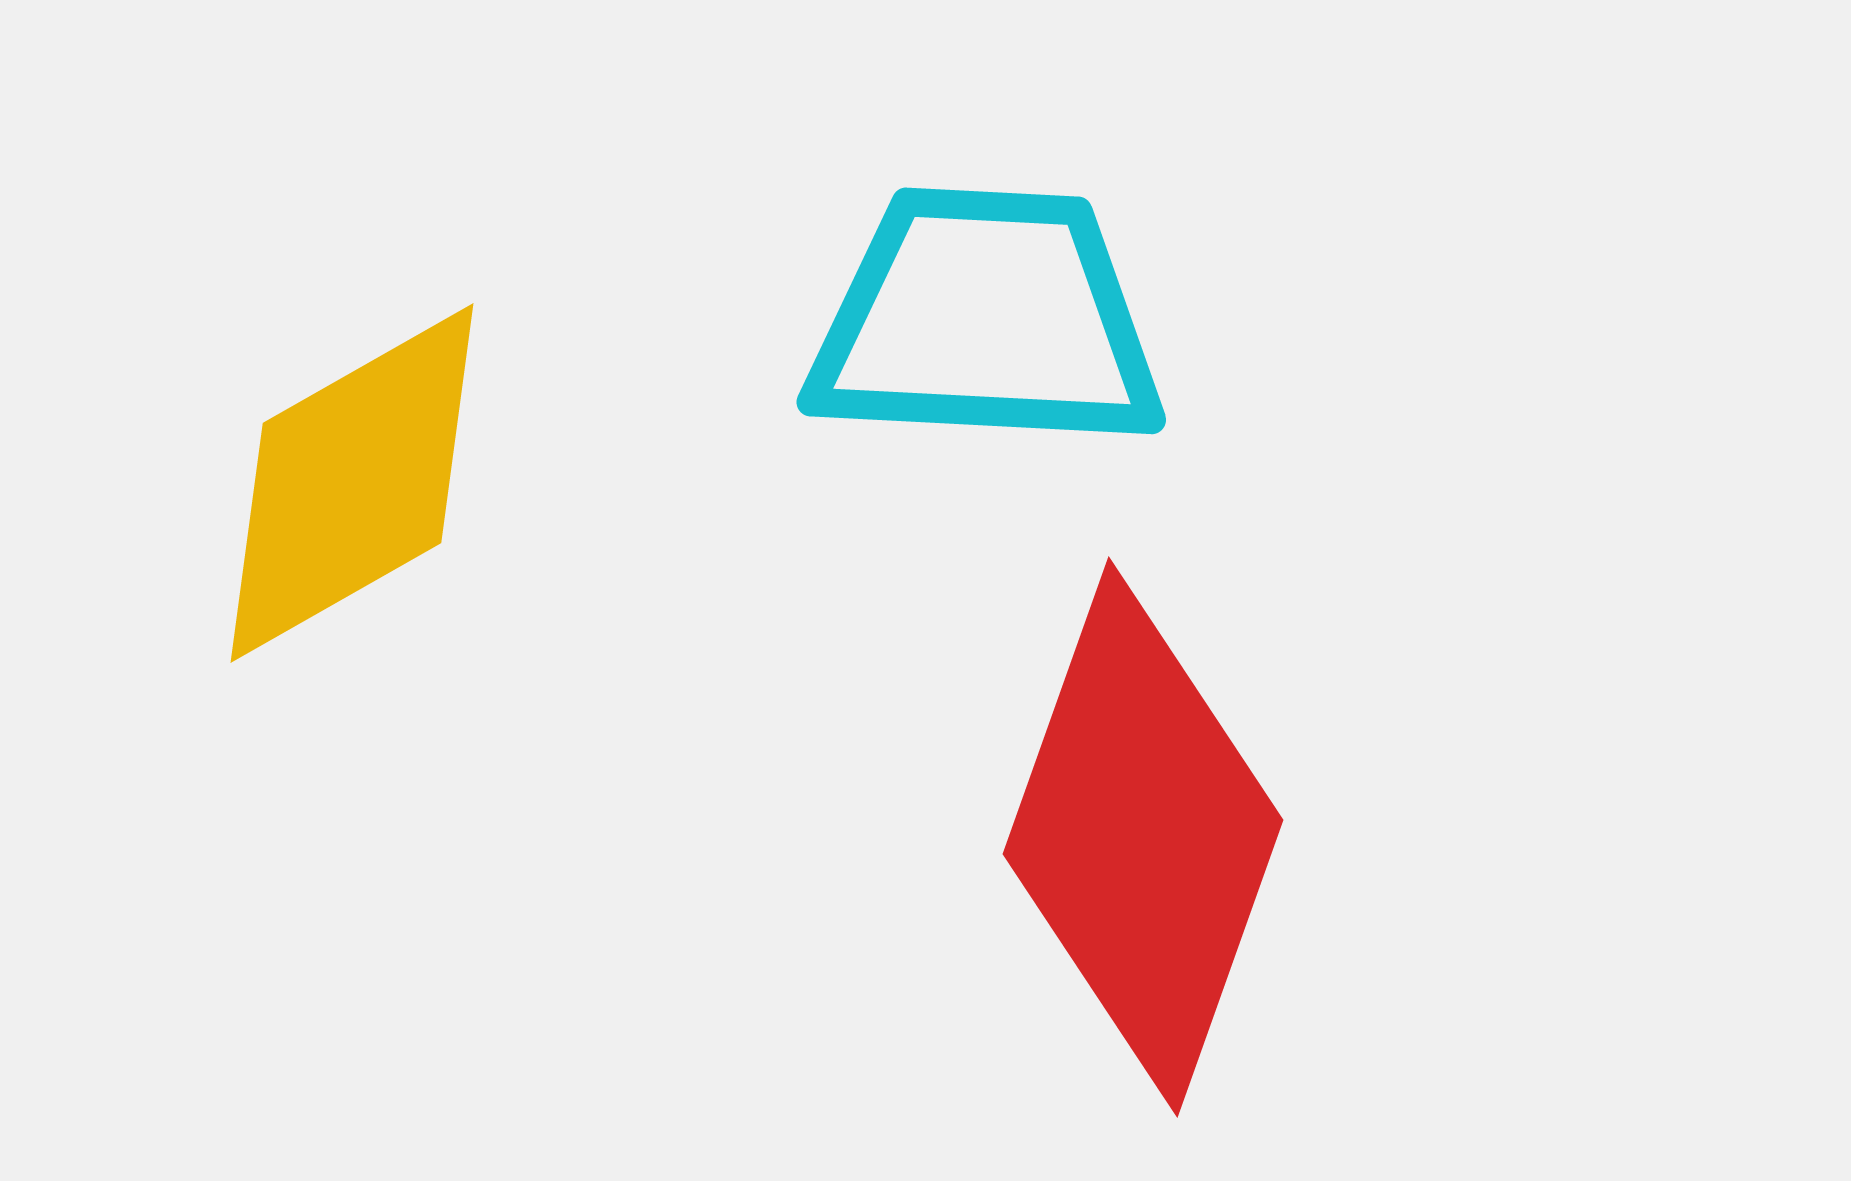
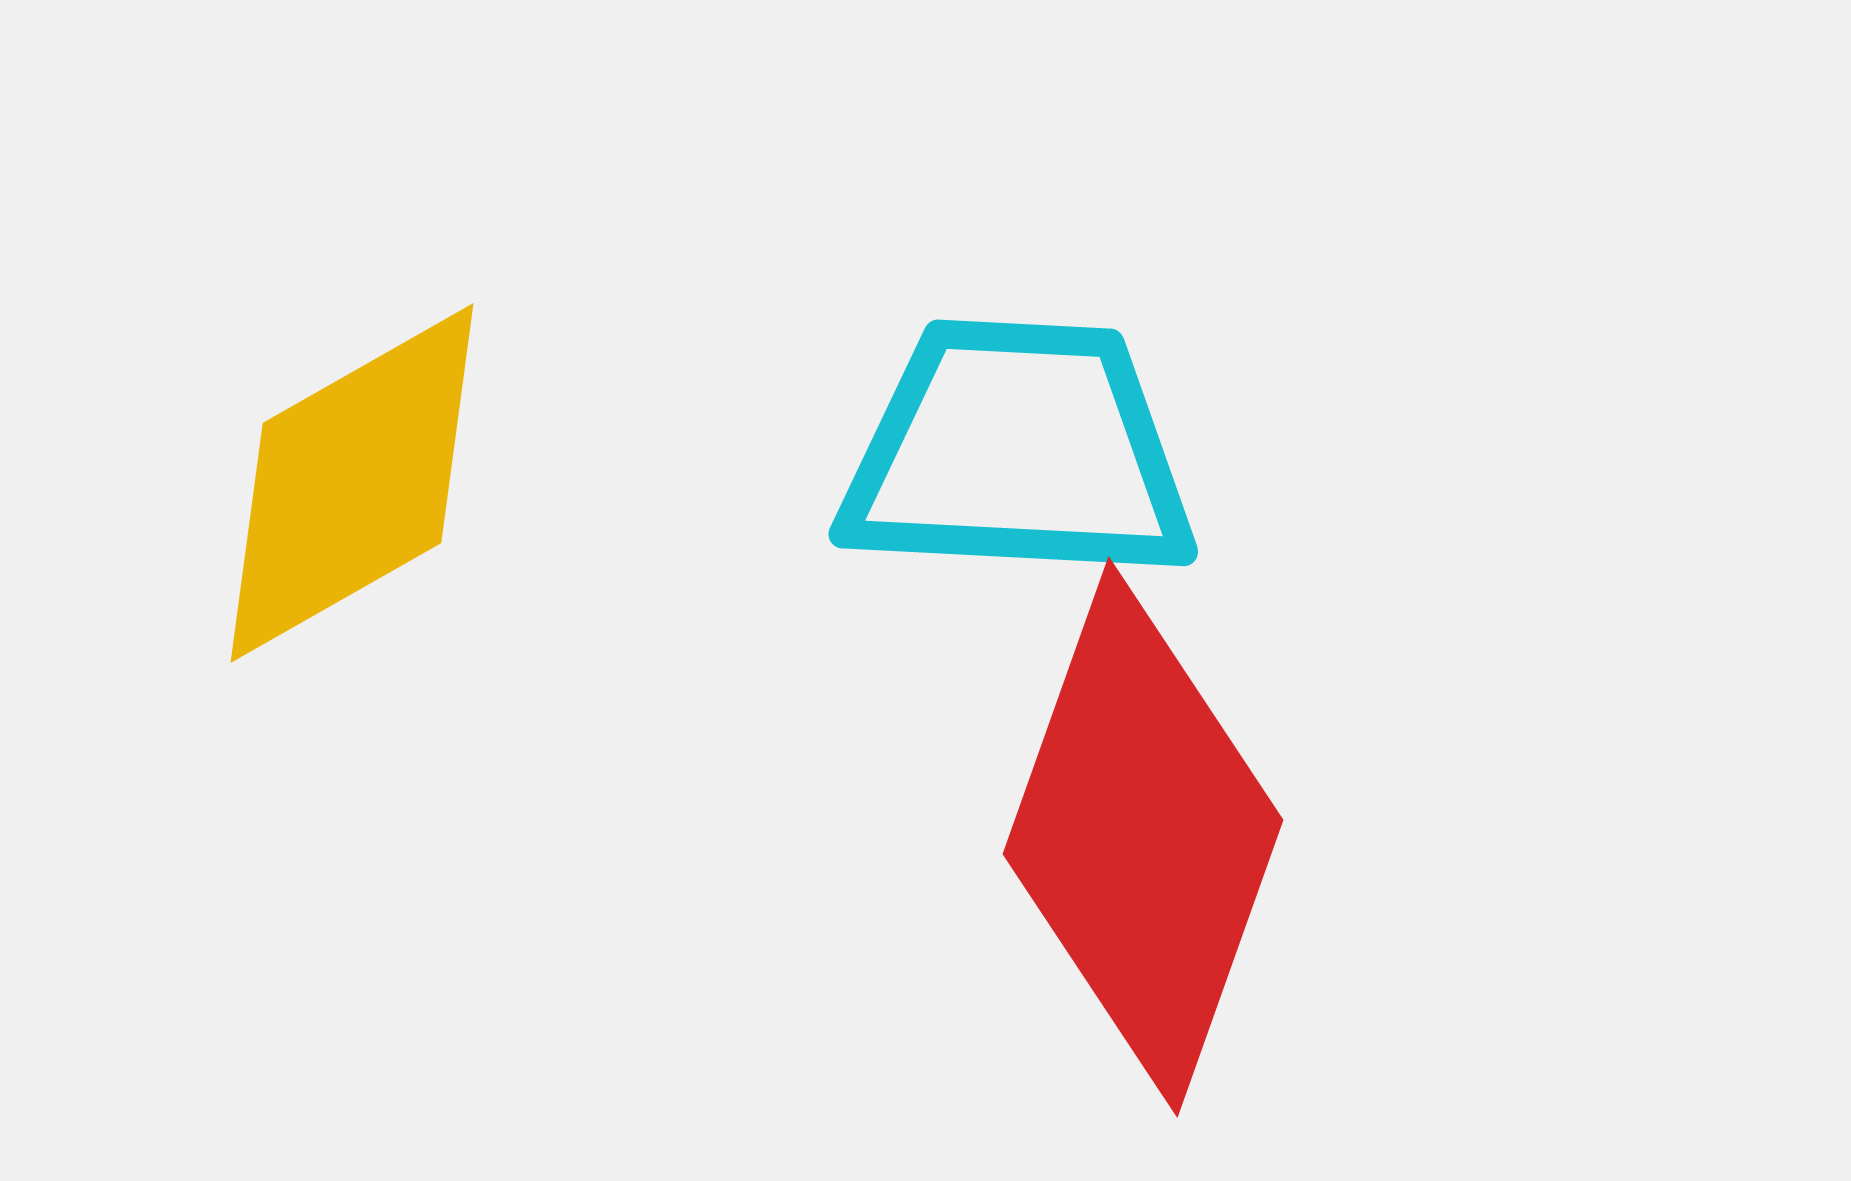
cyan trapezoid: moved 32 px right, 132 px down
